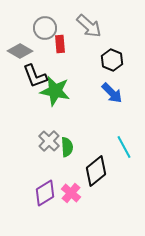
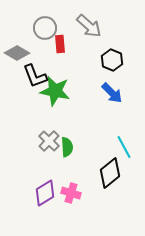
gray diamond: moved 3 px left, 2 px down
black diamond: moved 14 px right, 2 px down
pink cross: rotated 24 degrees counterclockwise
